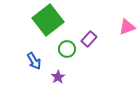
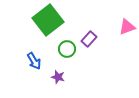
purple star: rotated 24 degrees counterclockwise
